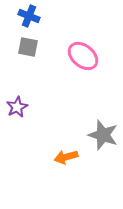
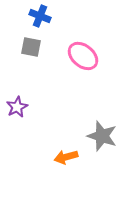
blue cross: moved 11 px right
gray square: moved 3 px right
gray star: moved 1 px left, 1 px down
